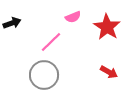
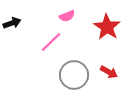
pink semicircle: moved 6 px left, 1 px up
gray circle: moved 30 px right
